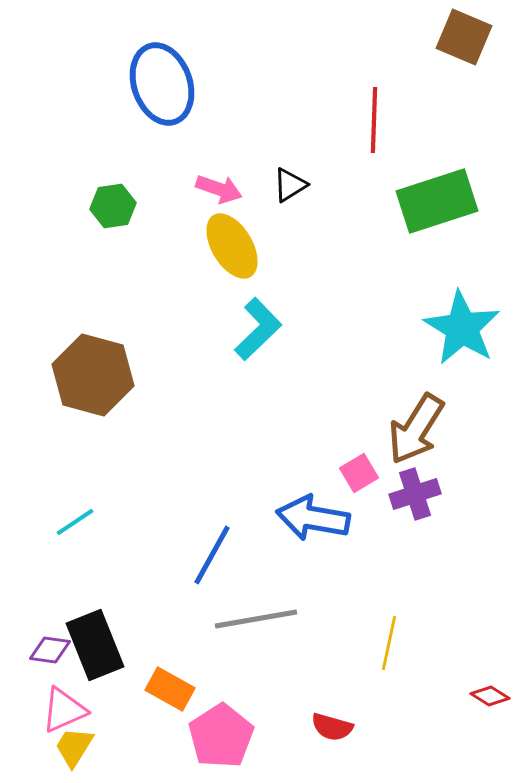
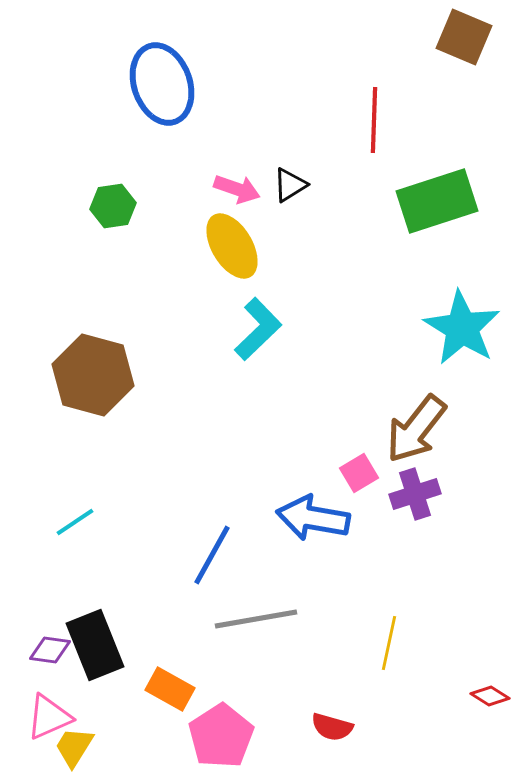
pink arrow: moved 18 px right
brown arrow: rotated 6 degrees clockwise
pink triangle: moved 15 px left, 7 px down
